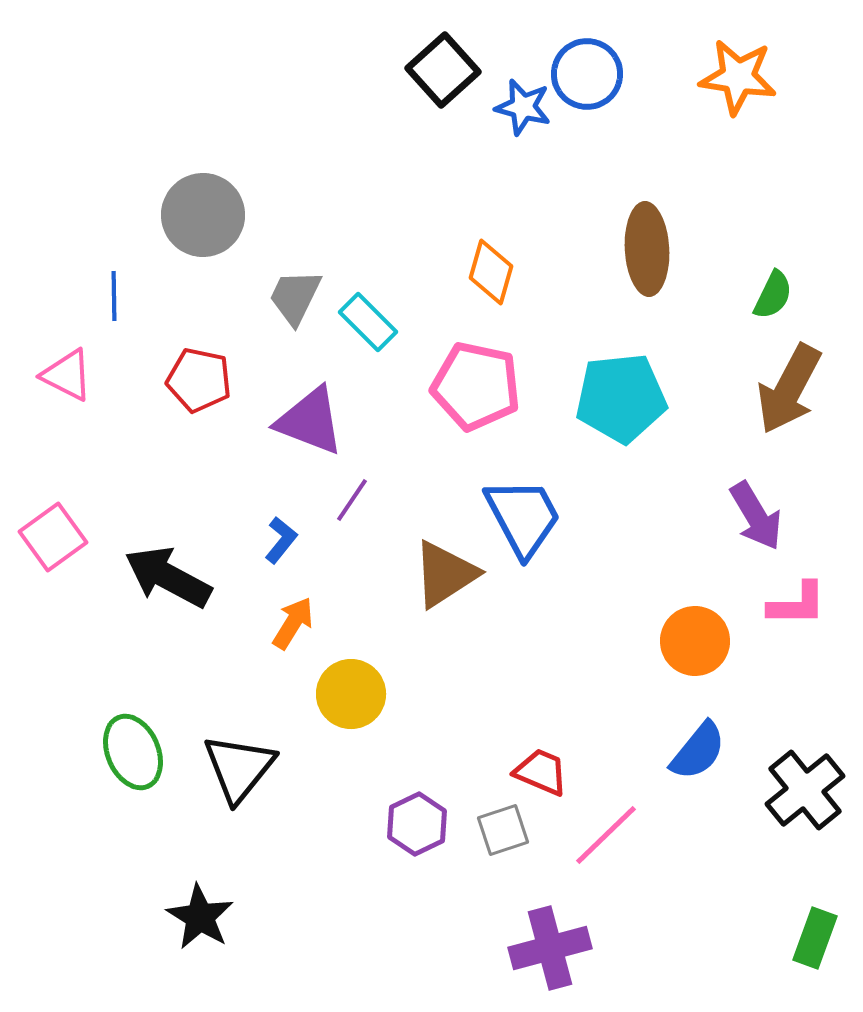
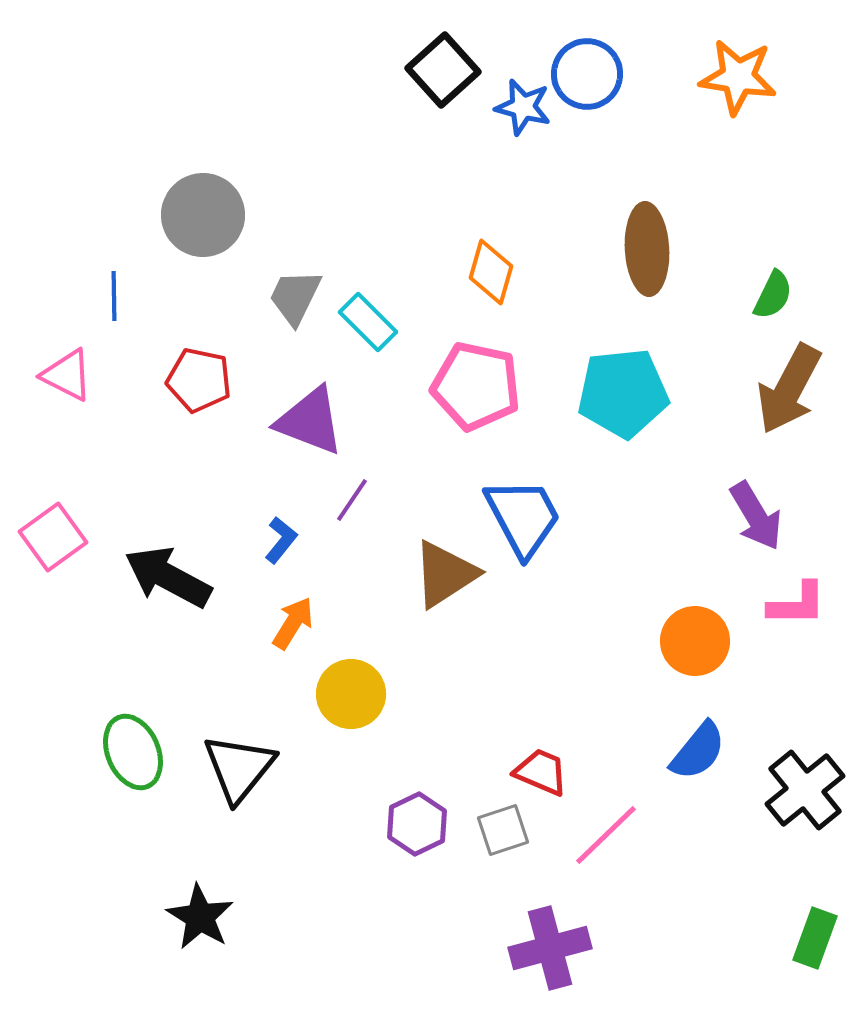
cyan pentagon: moved 2 px right, 5 px up
